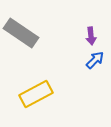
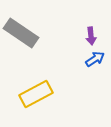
blue arrow: moved 1 px up; rotated 12 degrees clockwise
